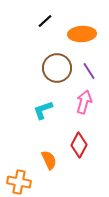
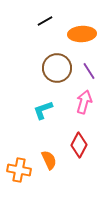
black line: rotated 14 degrees clockwise
orange cross: moved 12 px up
